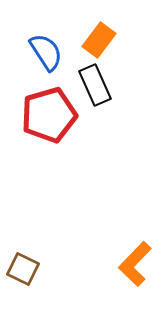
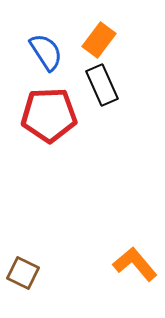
black rectangle: moved 7 px right
red pentagon: rotated 14 degrees clockwise
orange L-shape: rotated 96 degrees clockwise
brown square: moved 4 px down
